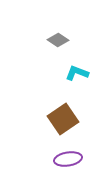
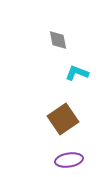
gray diamond: rotated 45 degrees clockwise
purple ellipse: moved 1 px right, 1 px down
